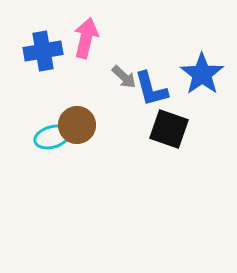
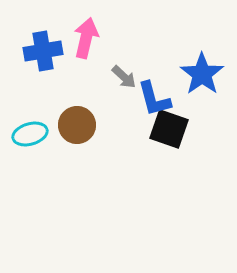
blue L-shape: moved 3 px right, 10 px down
cyan ellipse: moved 22 px left, 3 px up
